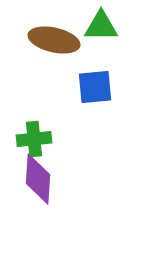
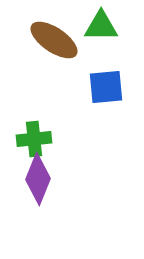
brown ellipse: rotated 21 degrees clockwise
blue square: moved 11 px right
purple diamond: rotated 18 degrees clockwise
